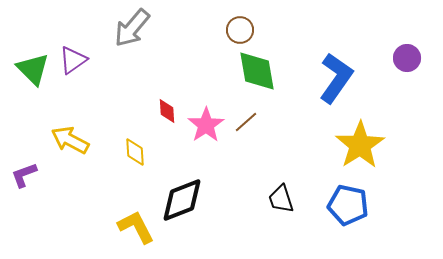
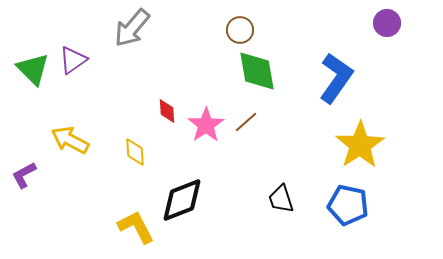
purple circle: moved 20 px left, 35 px up
purple L-shape: rotated 8 degrees counterclockwise
